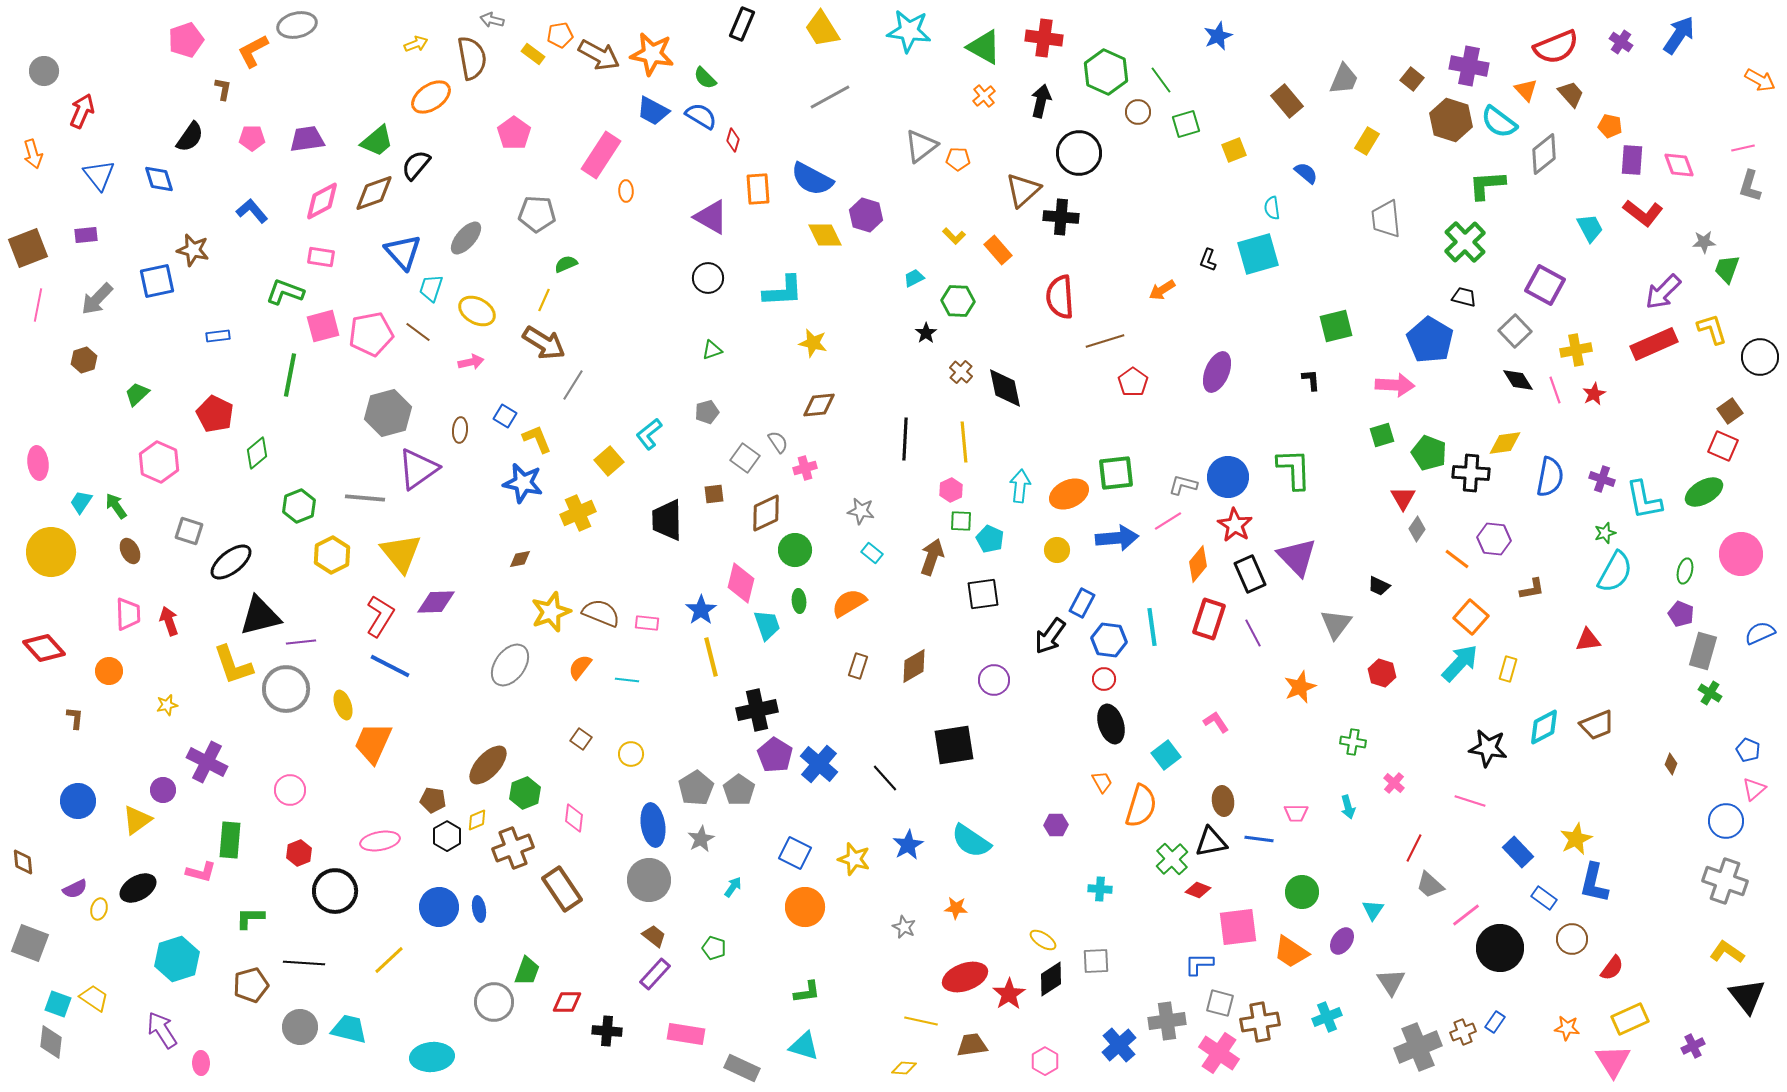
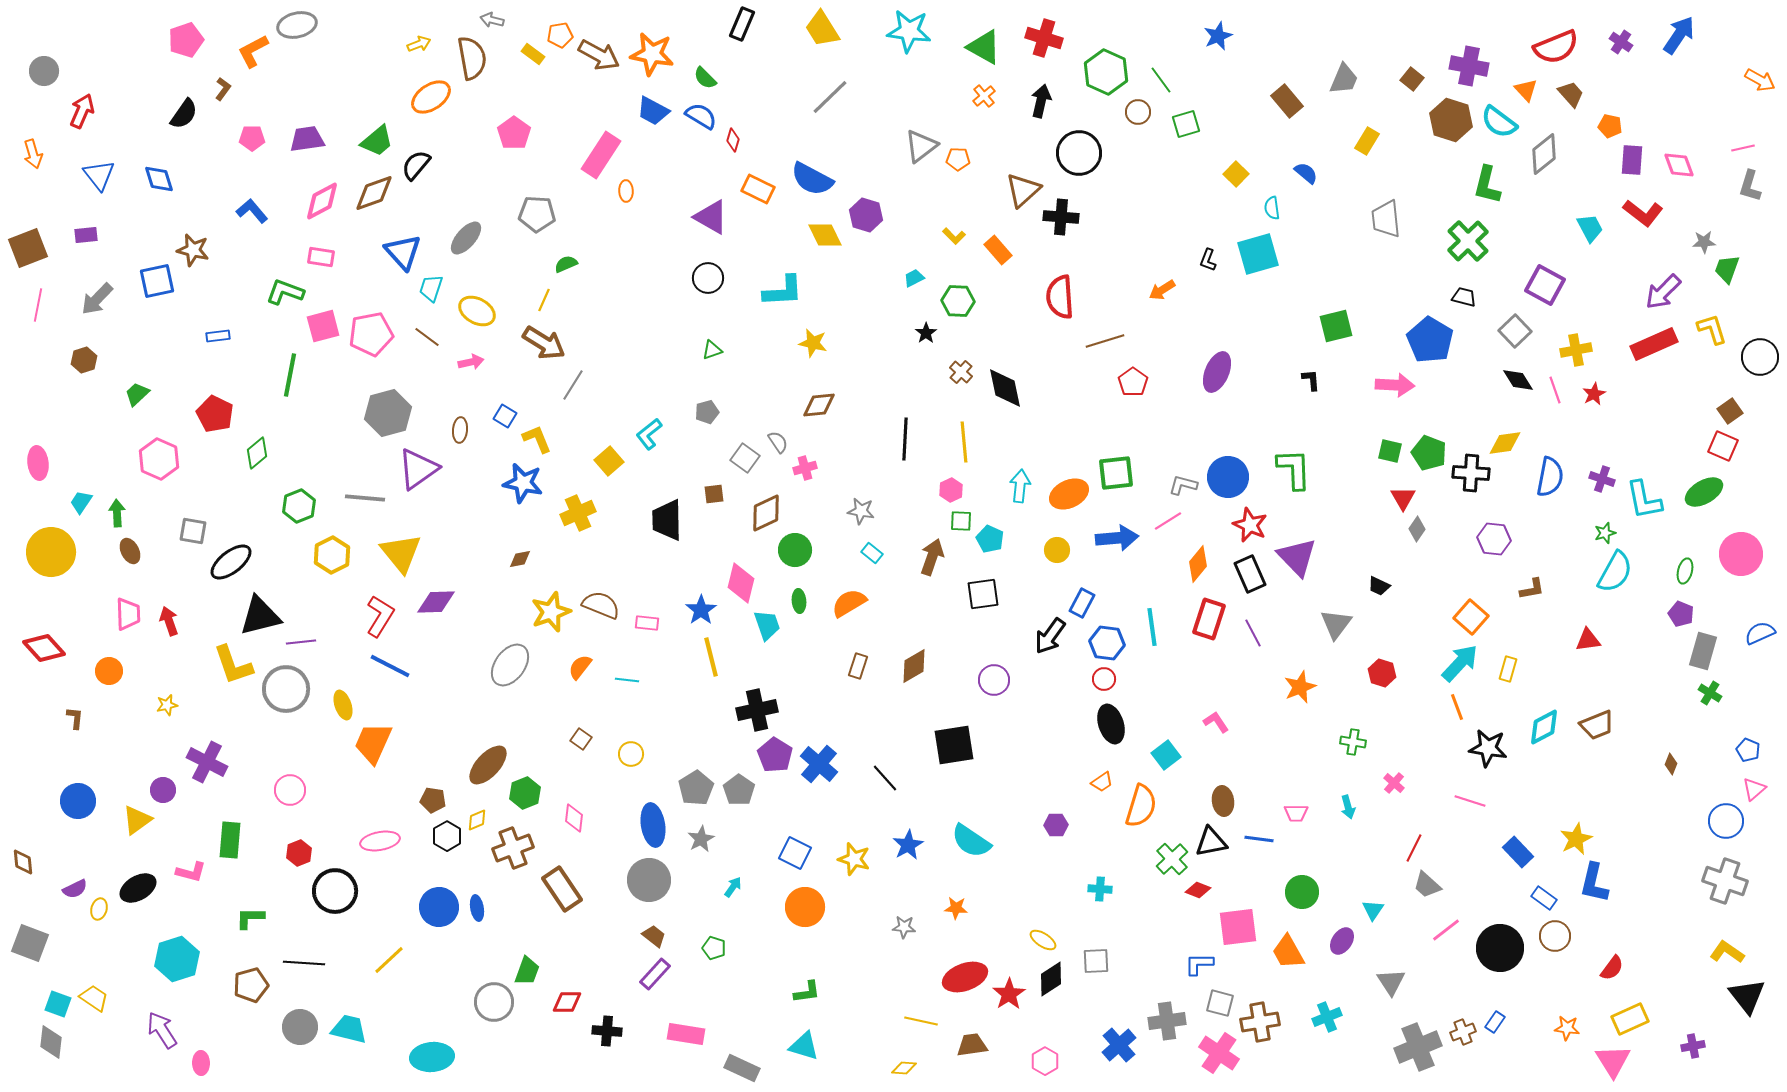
red cross at (1044, 38): rotated 9 degrees clockwise
yellow arrow at (416, 44): moved 3 px right
brown L-shape at (223, 89): rotated 25 degrees clockwise
gray line at (830, 97): rotated 15 degrees counterclockwise
black semicircle at (190, 137): moved 6 px left, 23 px up
yellow square at (1234, 150): moved 2 px right, 24 px down; rotated 25 degrees counterclockwise
green L-shape at (1487, 185): rotated 72 degrees counterclockwise
orange rectangle at (758, 189): rotated 60 degrees counterclockwise
green cross at (1465, 242): moved 3 px right, 1 px up
brown line at (418, 332): moved 9 px right, 5 px down
green square at (1382, 435): moved 8 px right, 16 px down; rotated 30 degrees clockwise
pink hexagon at (159, 462): moved 3 px up
green arrow at (116, 506): moved 1 px right, 7 px down; rotated 32 degrees clockwise
red star at (1235, 525): moved 15 px right; rotated 8 degrees counterclockwise
gray square at (189, 531): moved 4 px right; rotated 8 degrees counterclockwise
orange line at (1457, 559): moved 148 px down; rotated 32 degrees clockwise
brown semicircle at (601, 613): moved 8 px up
blue hexagon at (1109, 640): moved 2 px left, 3 px down
orange trapezoid at (1102, 782): rotated 85 degrees clockwise
pink L-shape at (201, 872): moved 10 px left
gray trapezoid at (1430, 885): moved 3 px left
blue ellipse at (479, 909): moved 2 px left, 1 px up
pink line at (1466, 915): moved 20 px left, 15 px down
gray star at (904, 927): rotated 20 degrees counterclockwise
brown circle at (1572, 939): moved 17 px left, 3 px up
orange trapezoid at (1291, 952): moved 3 px left; rotated 27 degrees clockwise
purple cross at (1693, 1046): rotated 15 degrees clockwise
